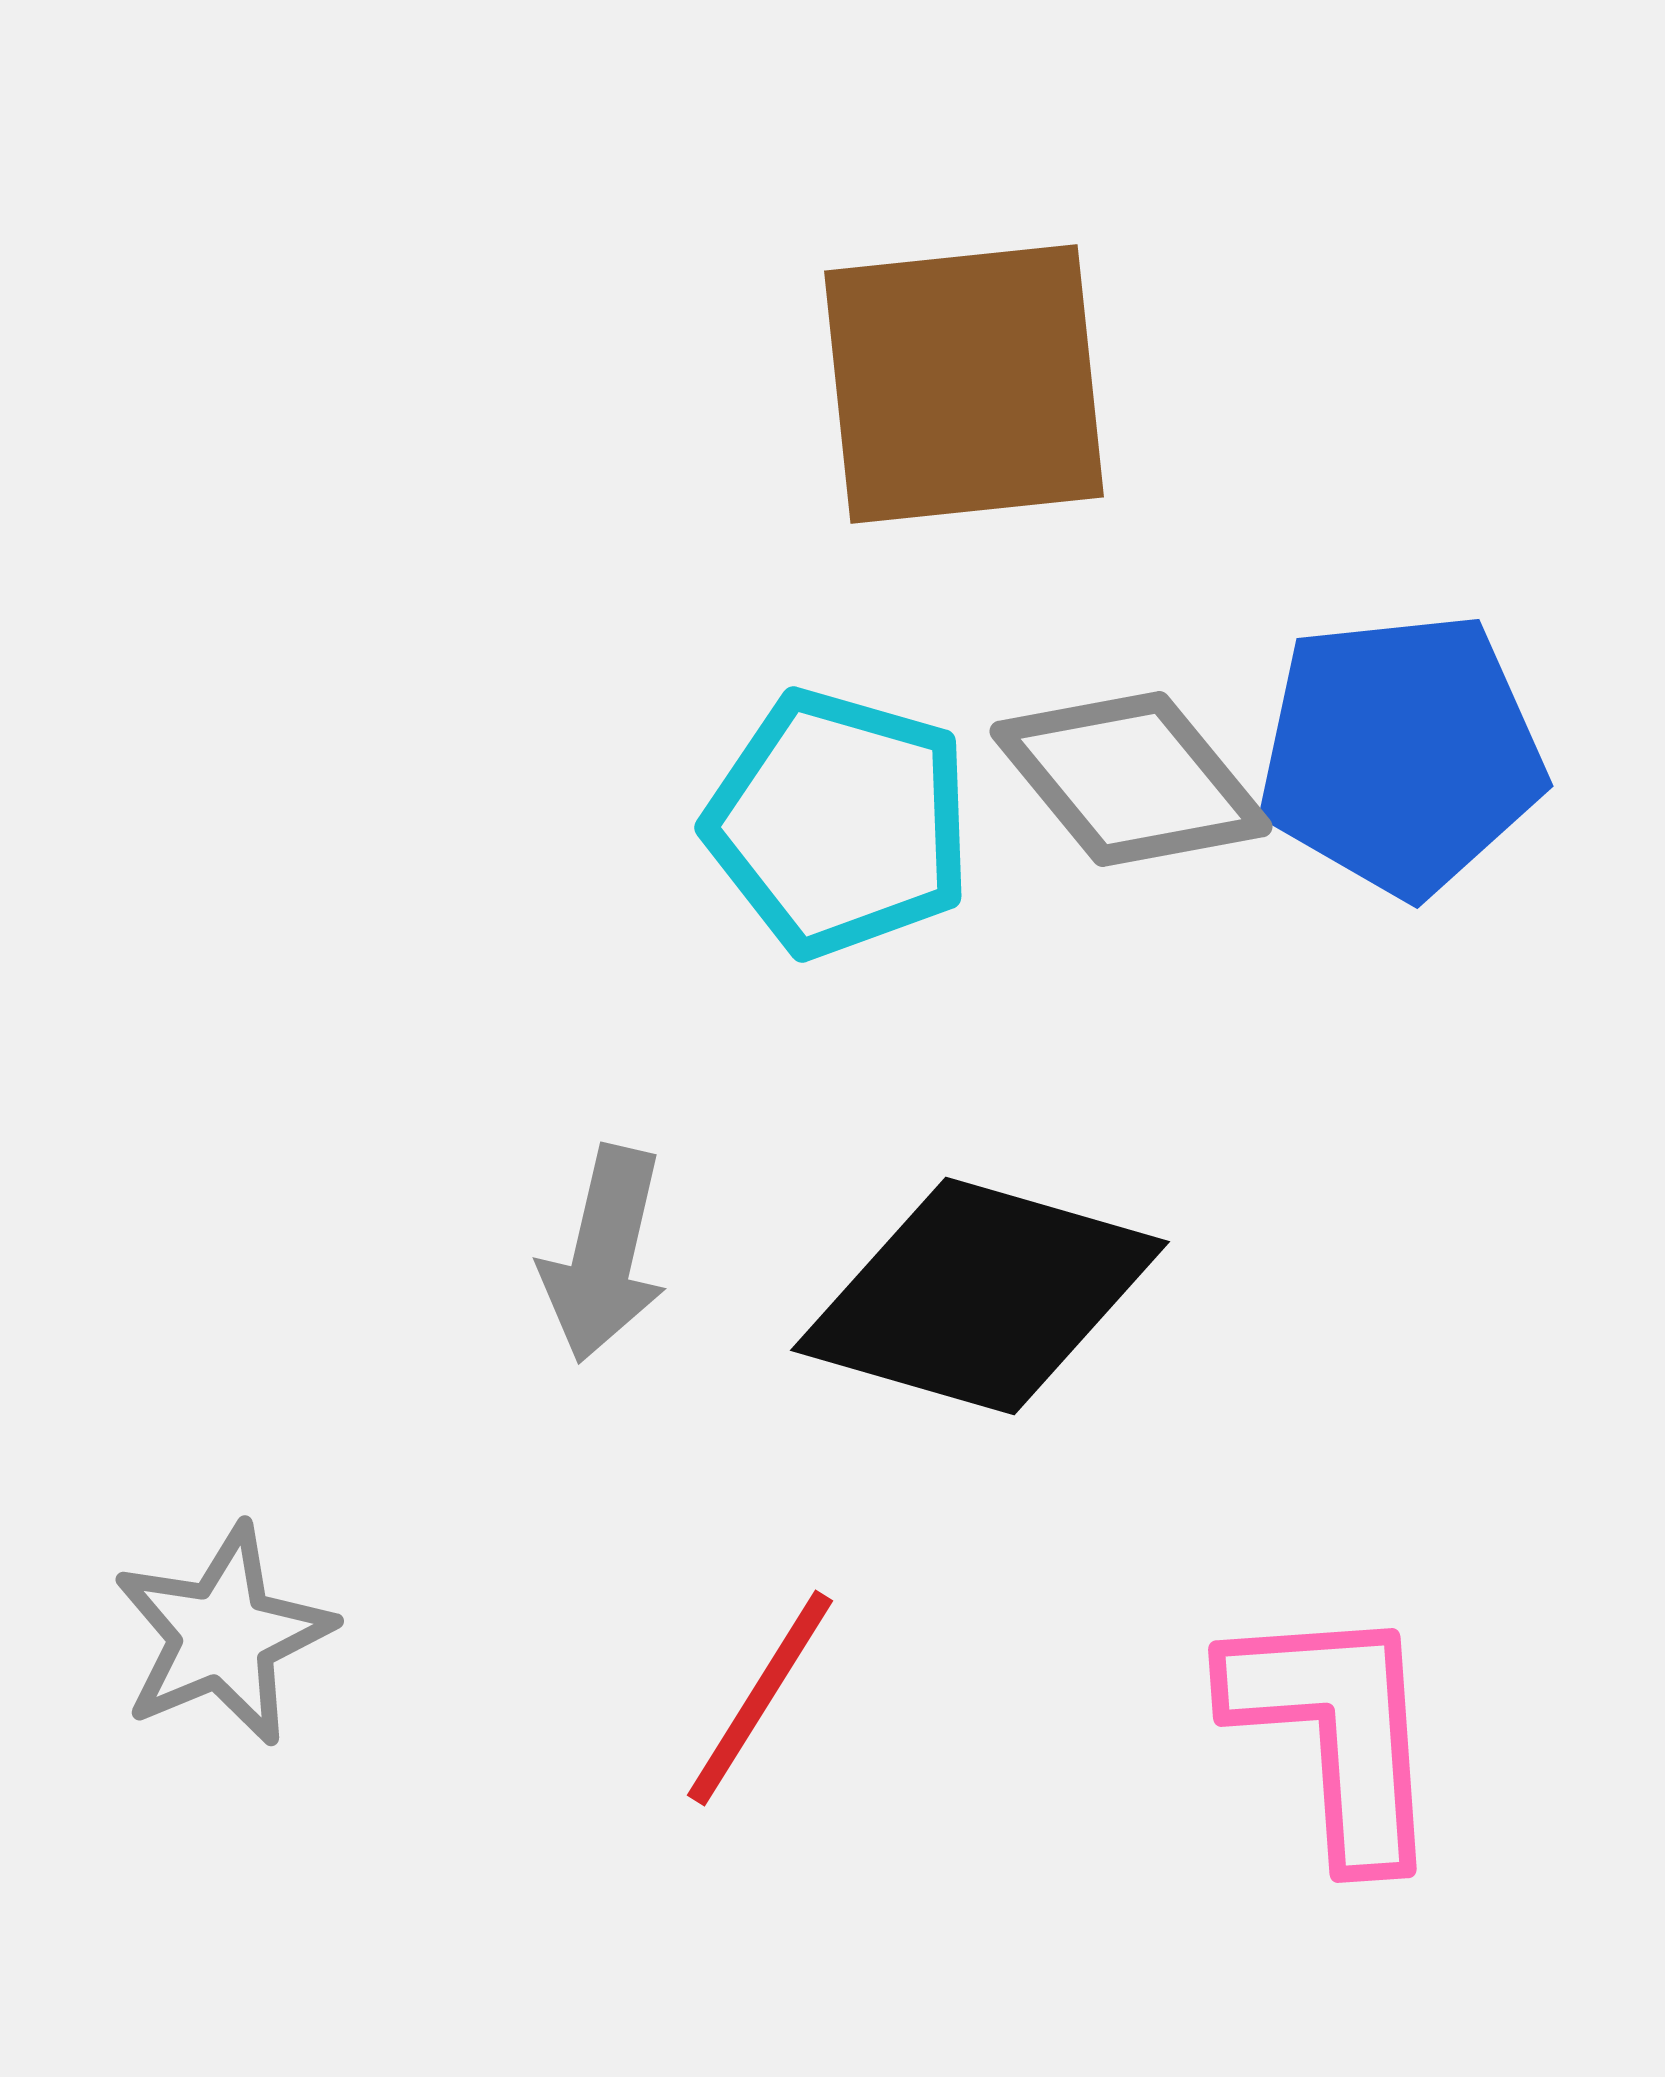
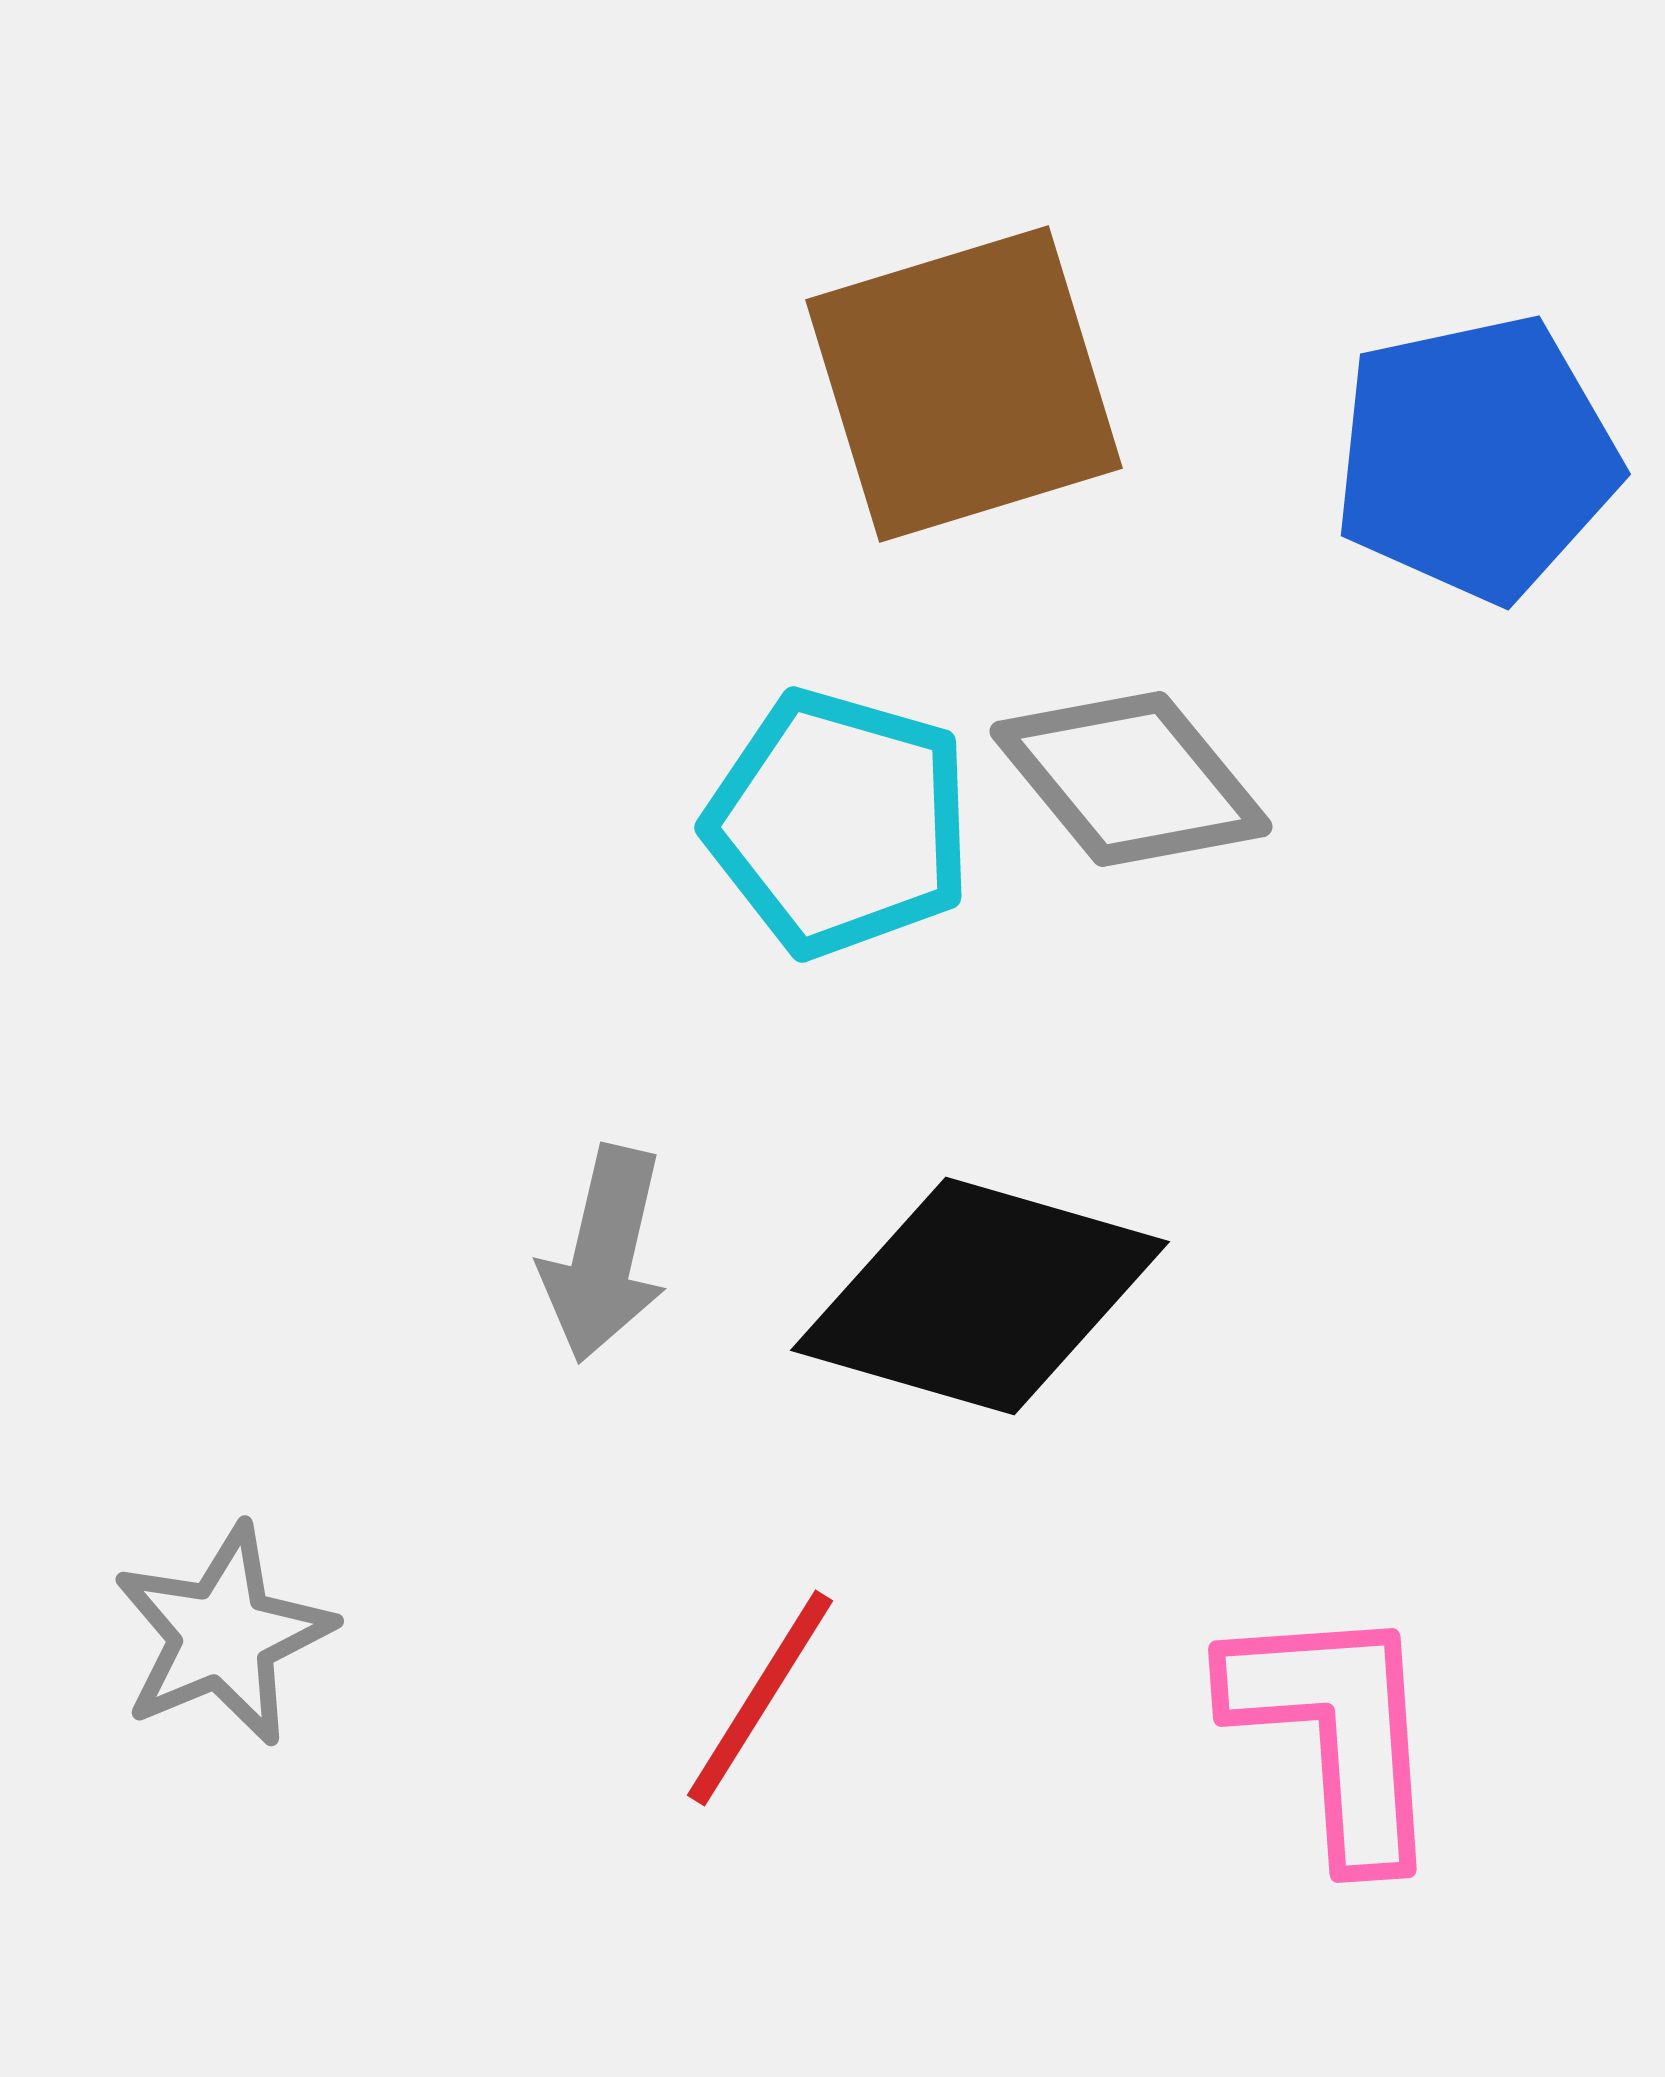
brown square: rotated 11 degrees counterclockwise
blue pentagon: moved 75 px right, 296 px up; rotated 6 degrees counterclockwise
